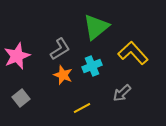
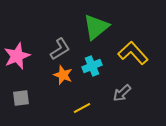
gray square: rotated 30 degrees clockwise
